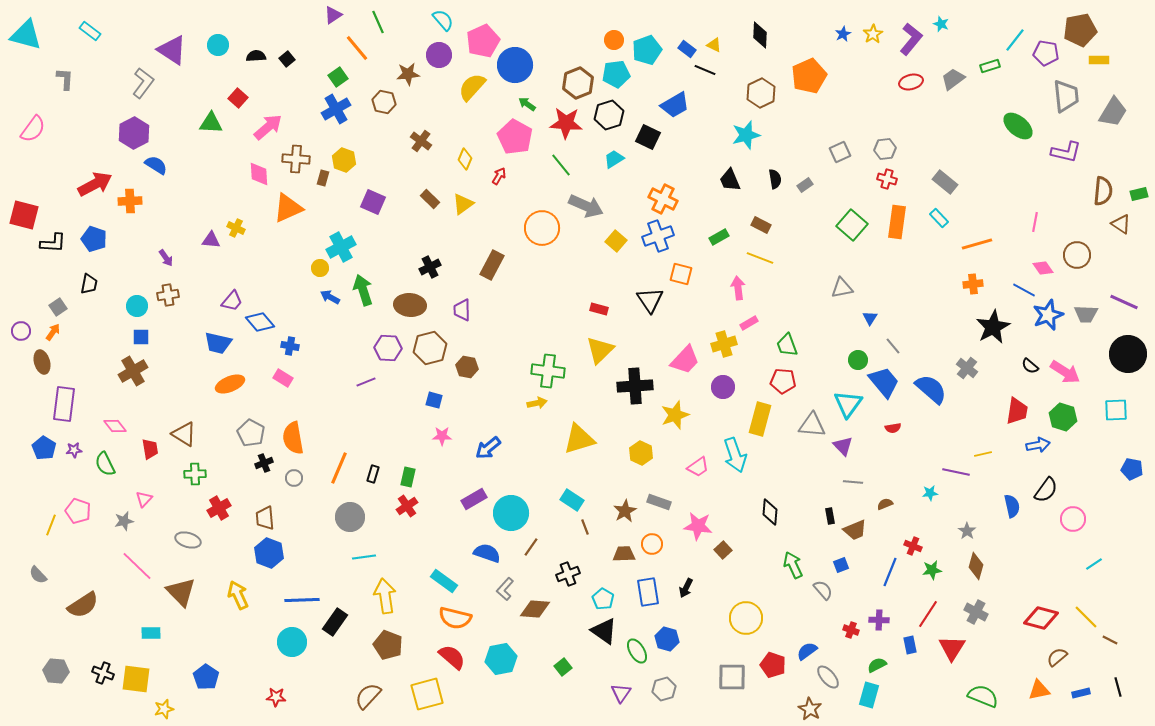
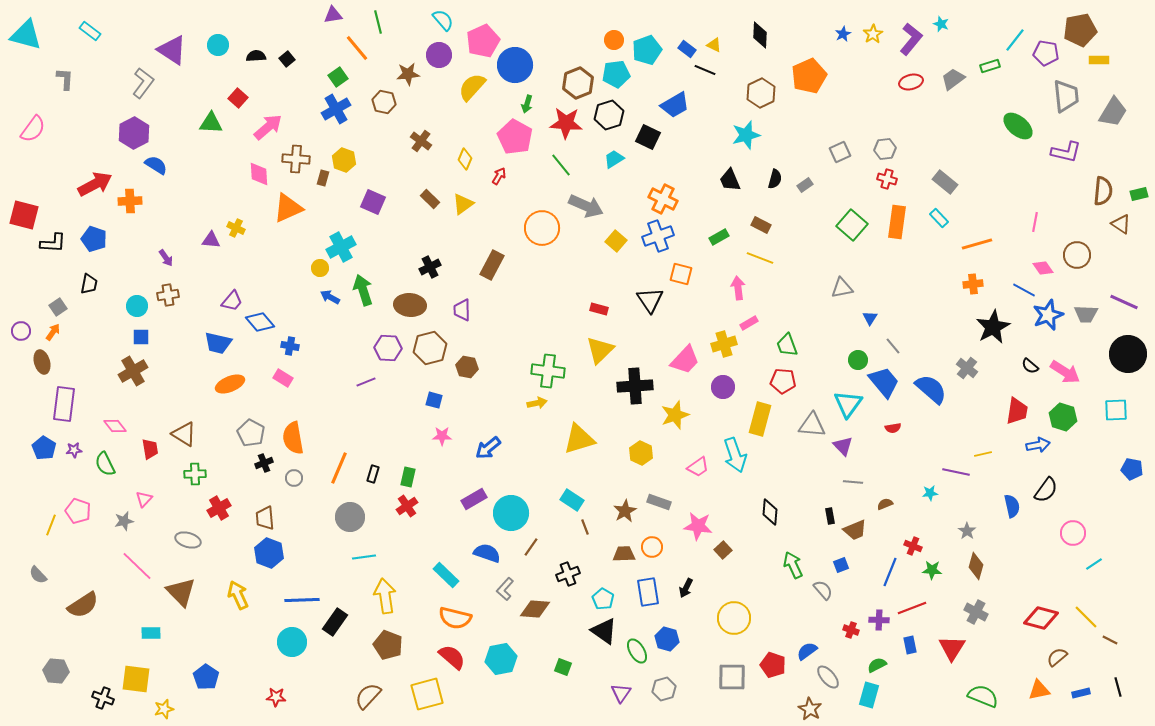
purple triangle at (333, 15): rotated 24 degrees clockwise
green line at (378, 22): rotated 10 degrees clockwise
green arrow at (527, 104): rotated 108 degrees counterclockwise
black semicircle at (775, 179): rotated 24 degrees clockwise
pink circle at (1073, 519): moved 14 px down
orange circle at (652, 544): moved 3 px down
green star at (932, 570): rotated 12 degrees clockwise
cyan rectangle at (444, 581): moved 2 px right, 6 px up; rotated 8 degrees clockwise
red line at (928, 614): moved 16 px left, 6 px up; rotated 36 degrees clockwise
yellow circle at (746, 618): moved 12 px left
green square at (563, 667): rotated 30 degrees counterclockwise
black cross at (103, 673): moved 25 px down
